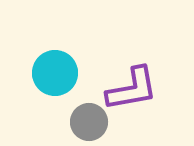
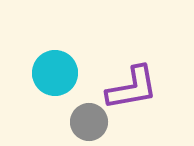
purple L-shape: moved 1 px up
